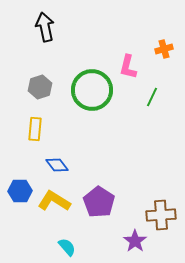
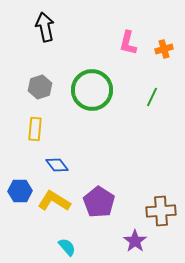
pink L-shape: moved 24 px up
brown cross: moved 4 px up
